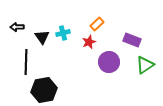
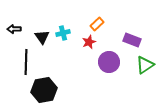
black arrow: moved 3 px left, 2 px down
